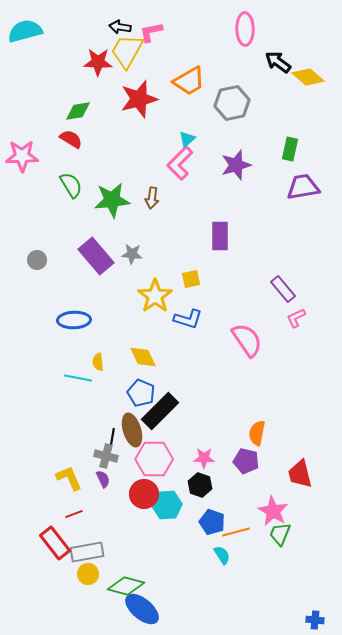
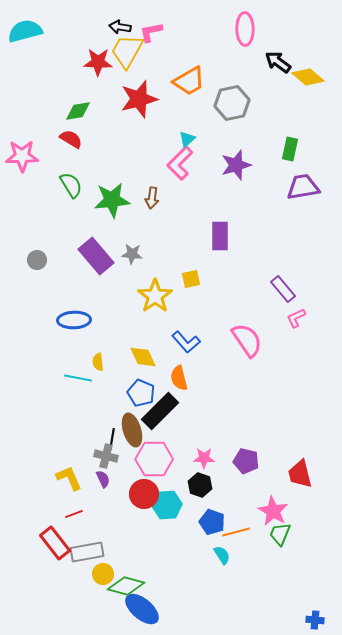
blue L-shape at (188, 319): moved 2 px left, 23 px down; rotated 32 degrees clockwise
orange semicircle at (257, 433): moved 78 px left, 55 px up; rotated 25 degrees counterclockwise
yellow circle at (88, 574): moved 15 px right
